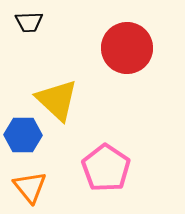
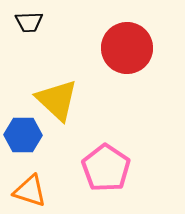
orange triangle: moved 4 px down; rotated 33 degrees counterclockwise
